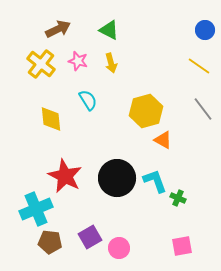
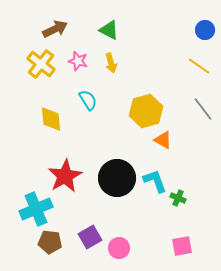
brown arrow: moved 3 px left
red star: rotated 16 degrees clockwise
